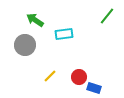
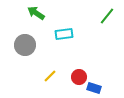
green arrow: moved 1 px right, 7 px up
